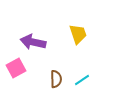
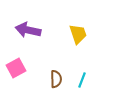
purple arrow: moved 5 px left, 12 px up
cyan line: rotated 35 degrees counterclockwise
